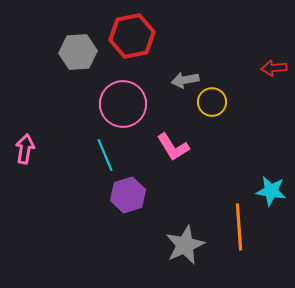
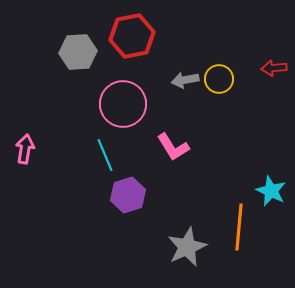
yellow circle: moved 7 px right, 23 px up
cyan star: rotated 16 degrees clockwise
orange line: rotated 9 degrees clockwise
gray star: moved 2 px right, 2 px down
